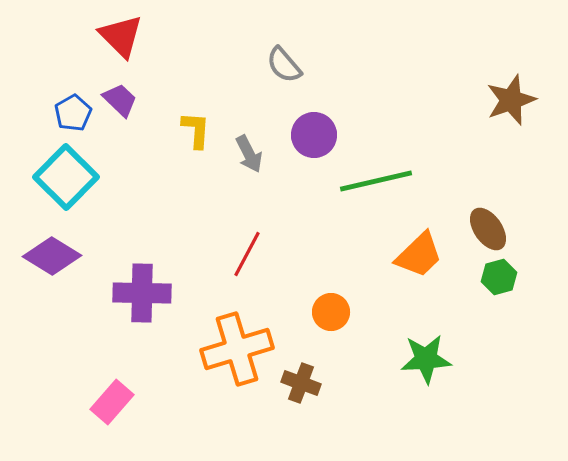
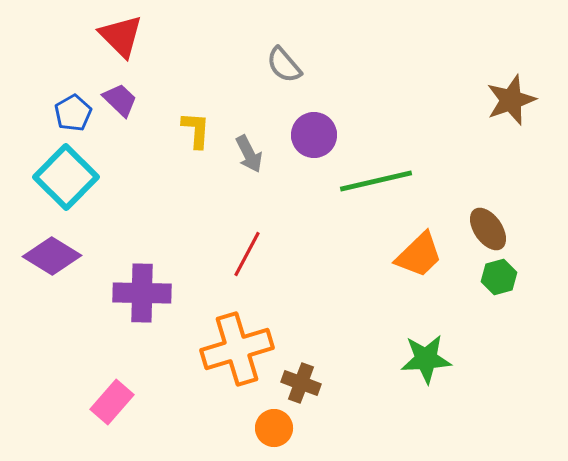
orange circle: moved 57 px left, 116 px down
